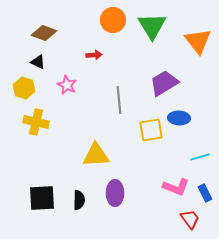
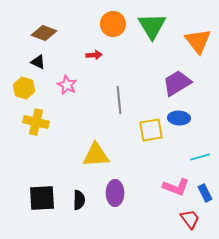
orange circle: moved 4 px down
purple trapezoid: moved 13 px right
